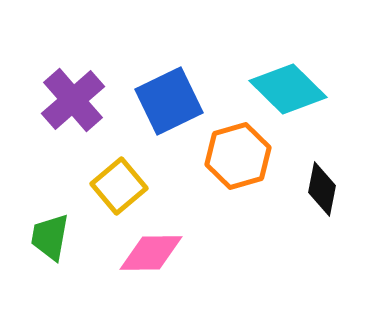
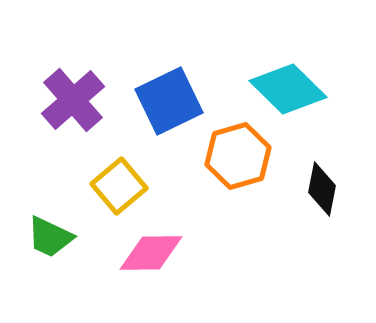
green trapezoid: rotated 75 degrees counterclockwise
